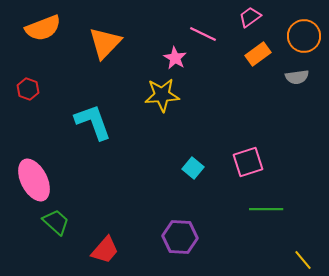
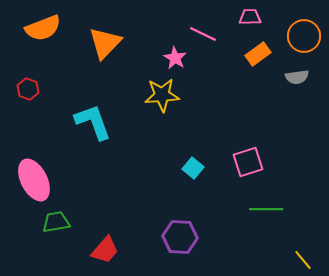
pink trapezoid: rotated 35 degrees clockwise
green trapezoid: rotated 52 degrees counterclockwise
